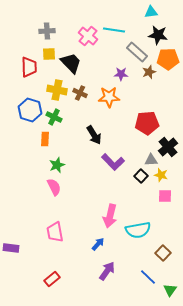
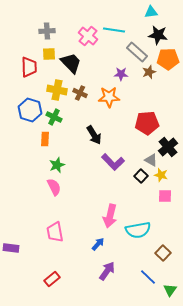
gray triangle: rotated 32 degrees clockwise
